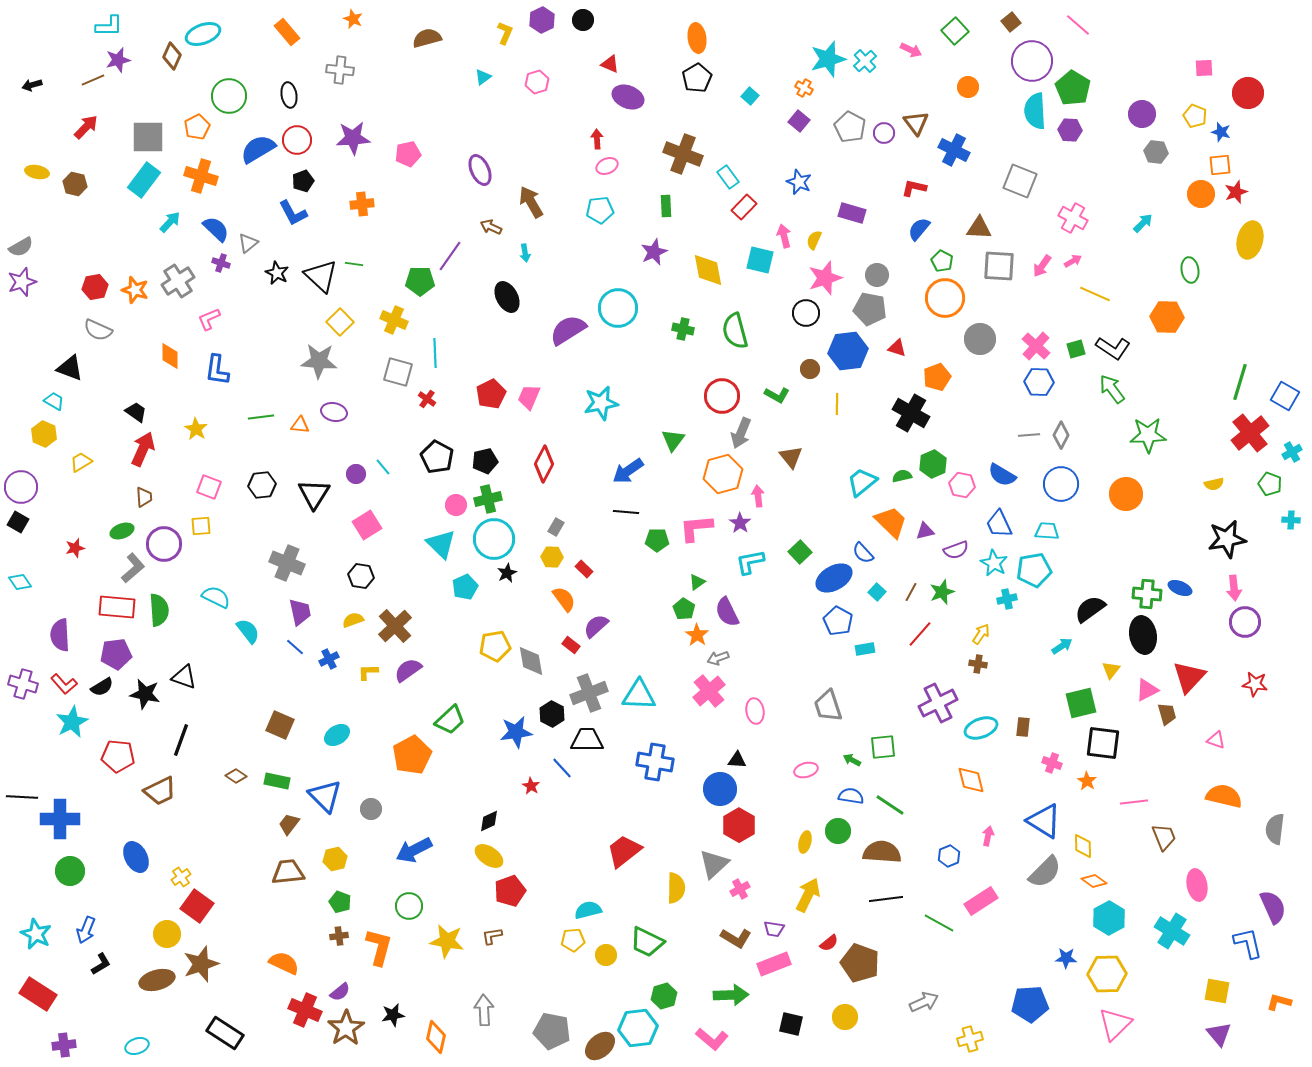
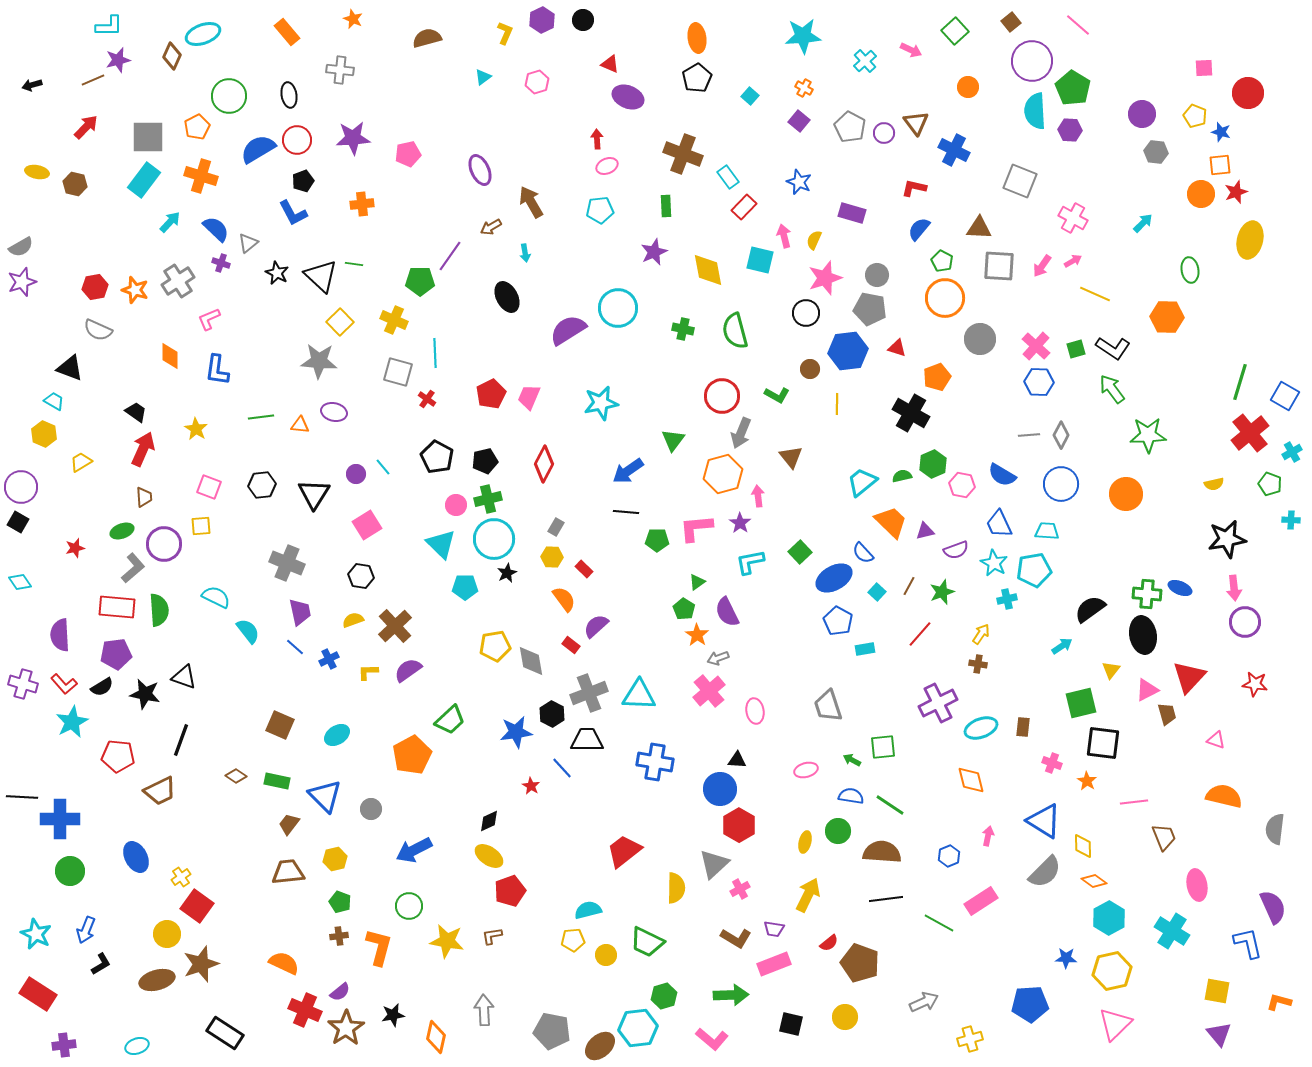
cyan star at (828, 59): moved 25 px left, 23 px up; rotated 12 degrees clockwise
brown arrow at (491, 227): rotated 55 degrees counterclockwise
cyan pentagon at (465, 587): rotated 25 degrees clockwise
brown line at (911, 592): moved 2 px left, 6 px up
yellow hexagon at (1107, 974): moved 5 px right, 3 px up; rotated 12 degrees counterclockwise
